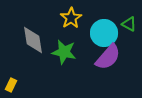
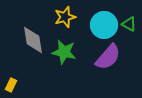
yellow star: moved 6 px left, 1 px up; rotated 15 degrees clockwise
cyan circle: moved 8 px up
